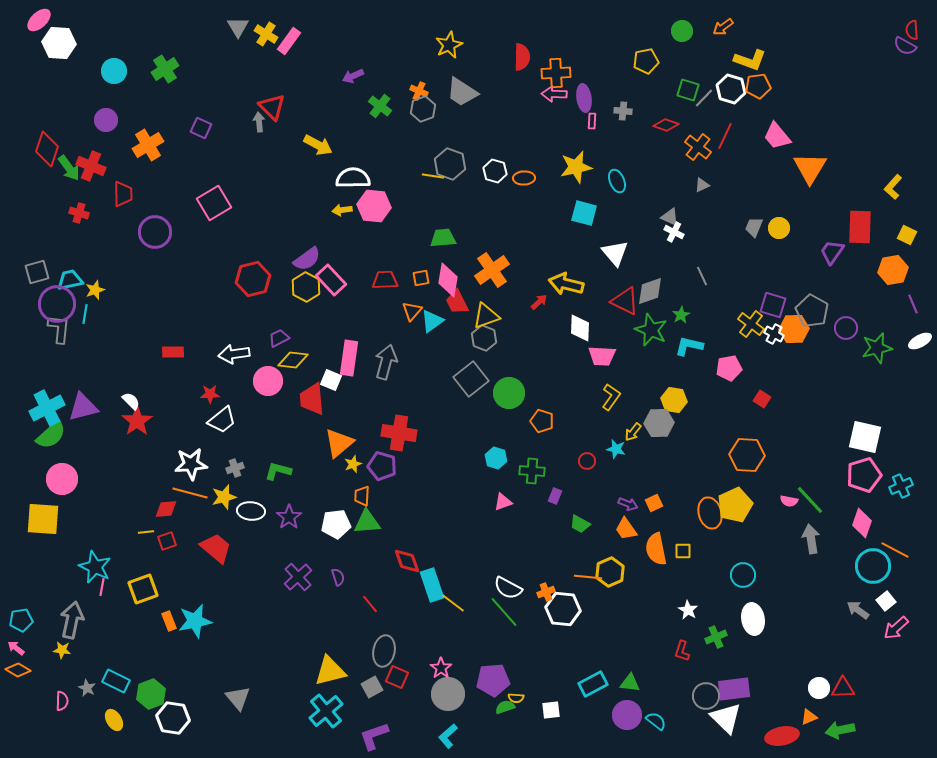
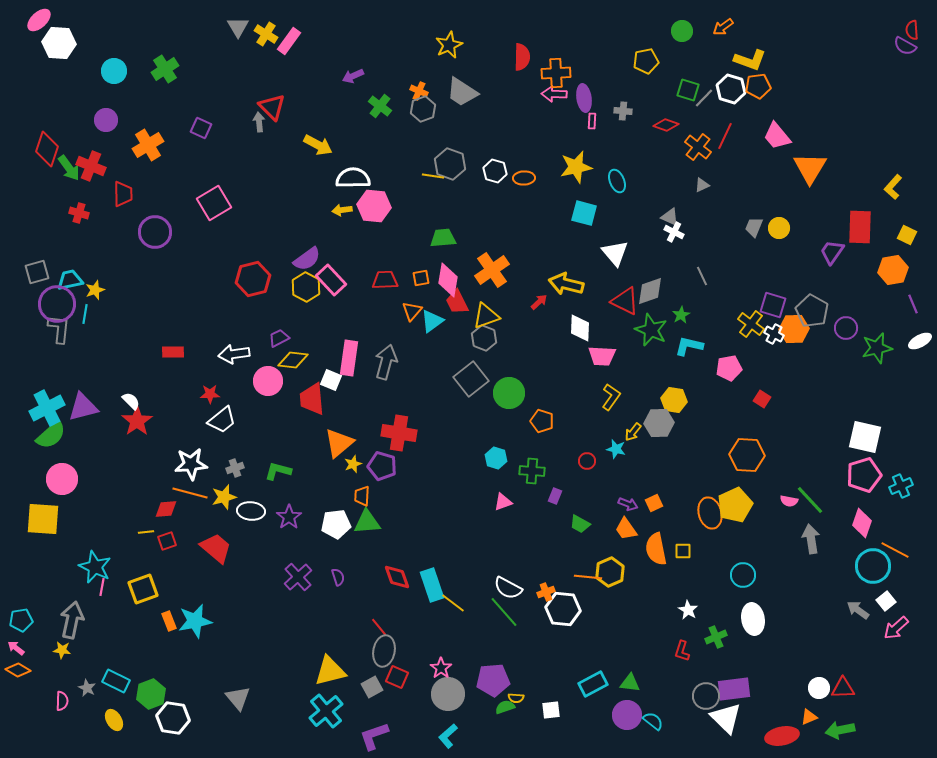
red diamond at (407, 561): moved 10 px left, 16 px down
red line at (370, 604): moved 9 px right, 23 px down
cyan semicircle at (656, 721): moved 3 px left
